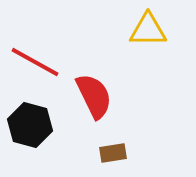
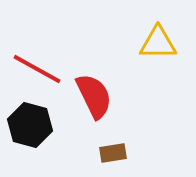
yellow triangle: moved 10 px right, 13 px down
red line: moved 2 px right, 7 px down
